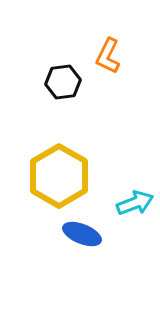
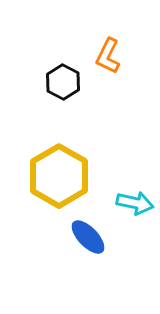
black hexagon: rotated 24 degrees counterclockwise
cyan arrow: rotated 33 degrees clockwise
blue ellipse: moved 6 px right, 3 px down; rotated 24 degrees clockwise
